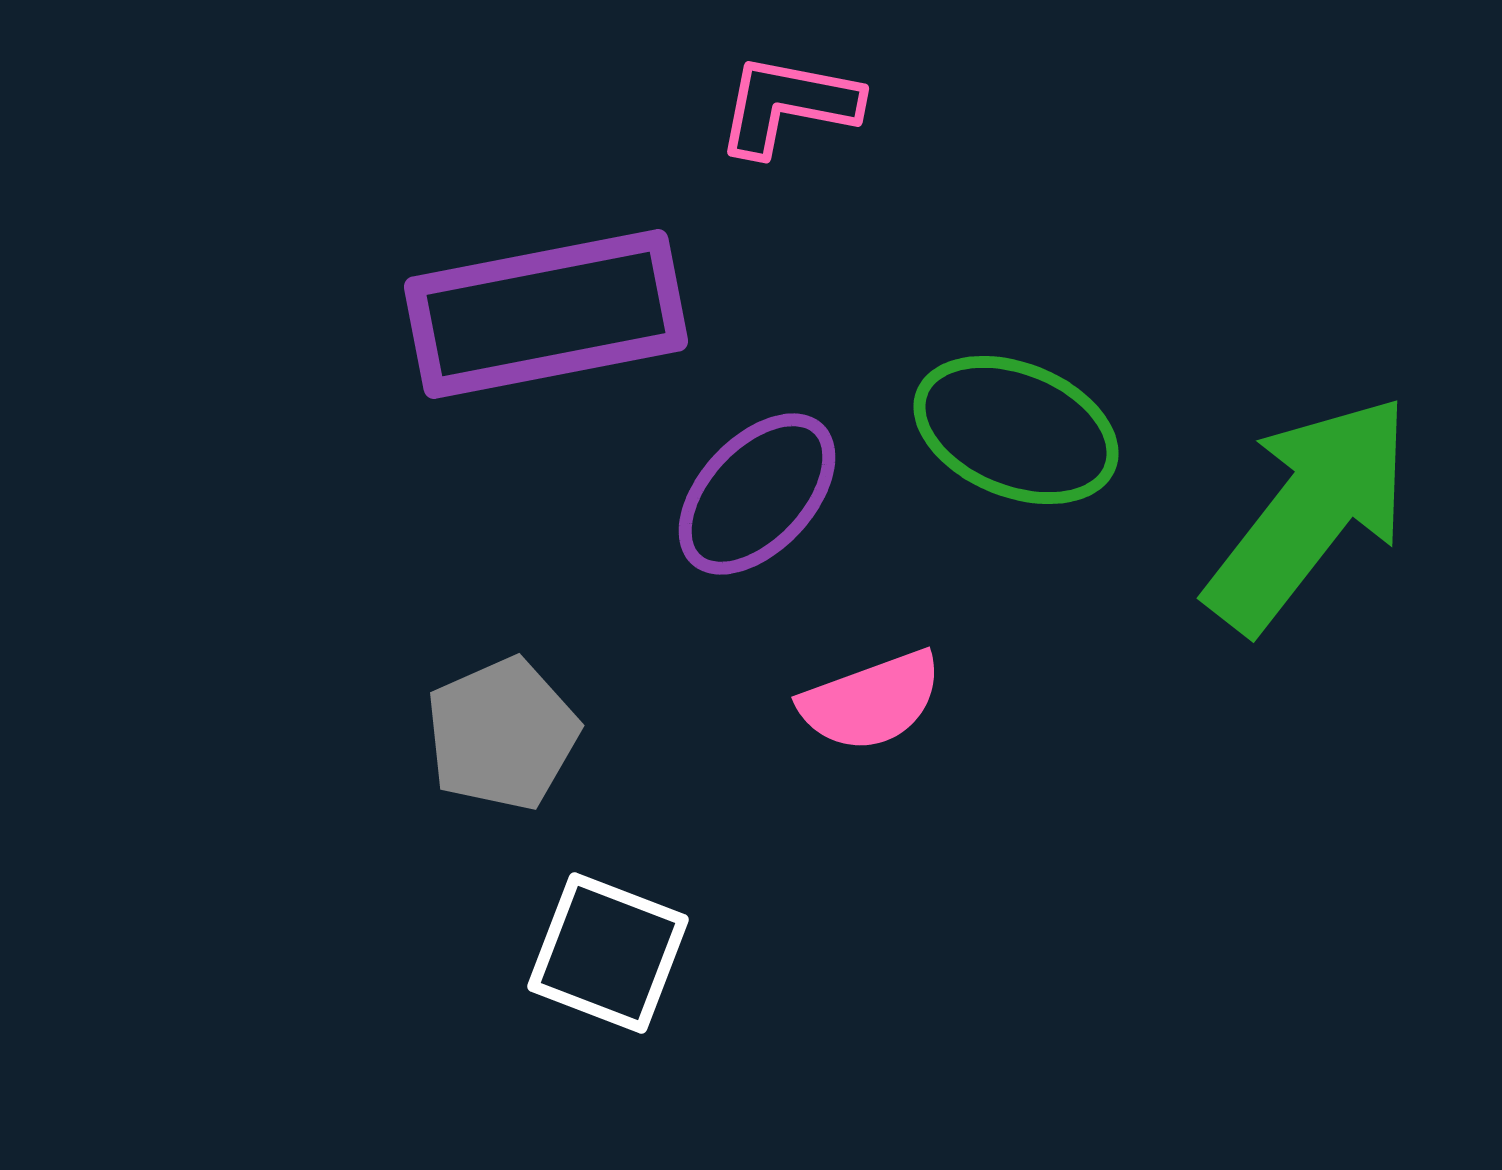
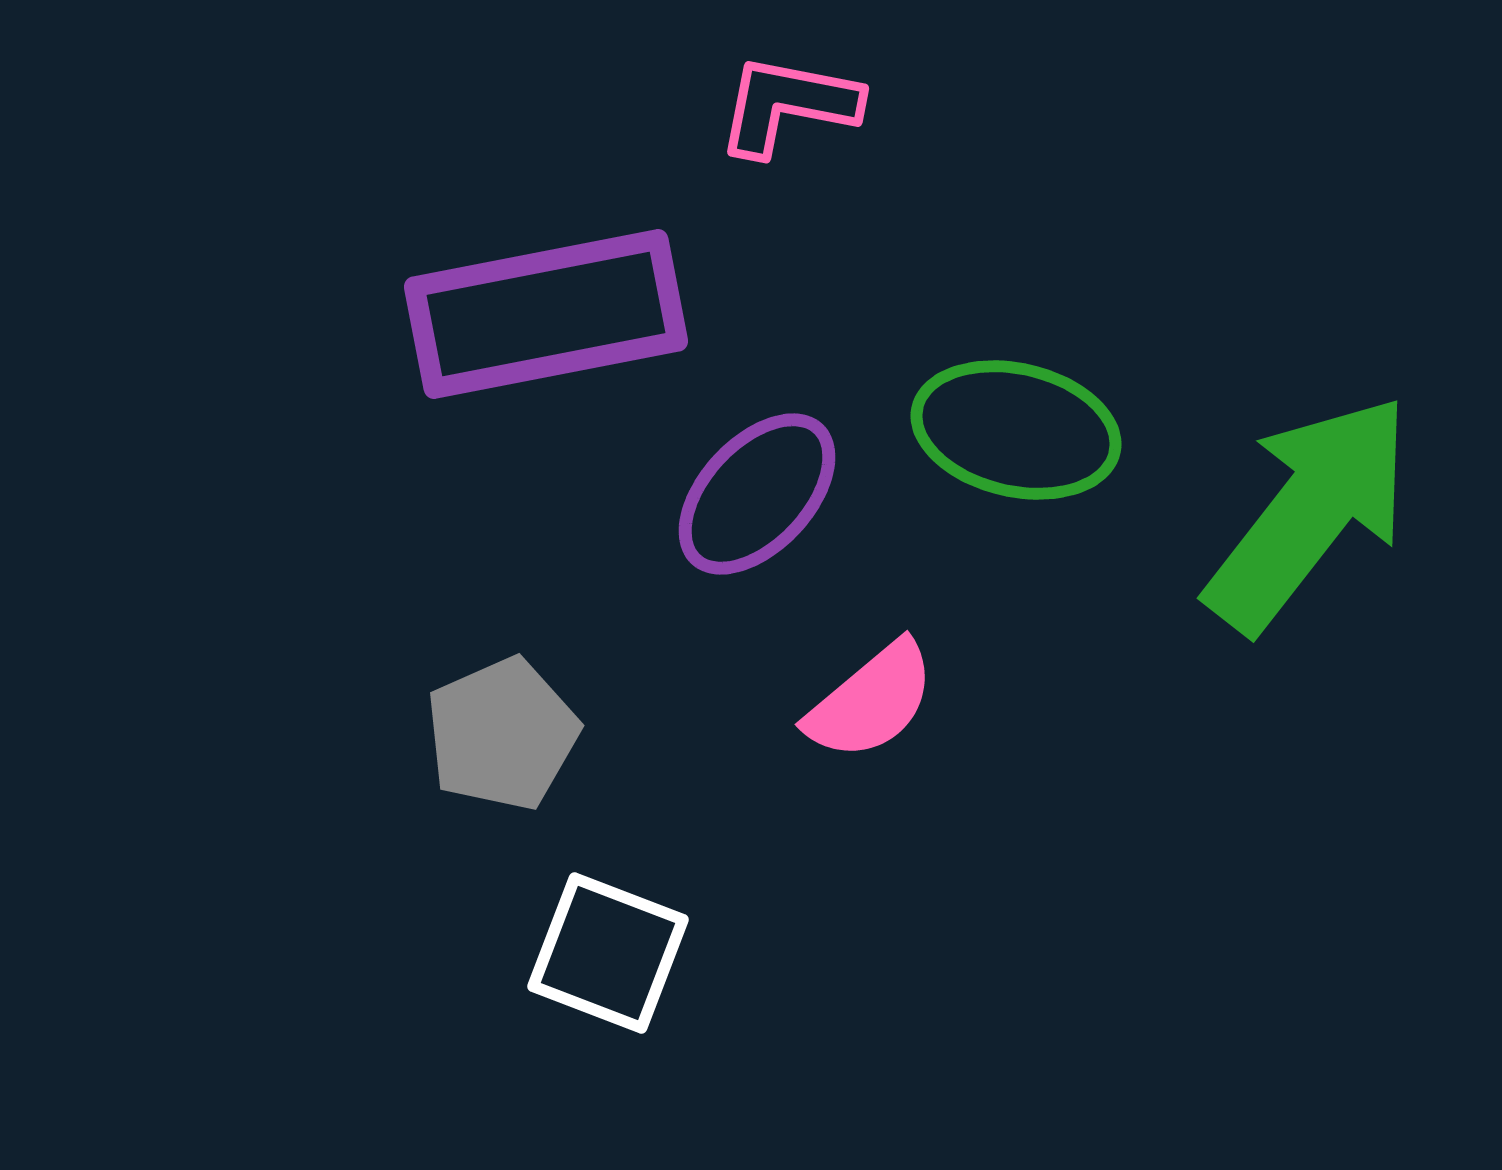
green ellipse: rotated 9 degrees counterclockwise
pink semicircle: rotated 20 degrees counterclockwise
